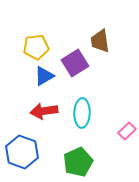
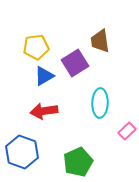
cyan ellipse: moved 18 px right, 10 px up
